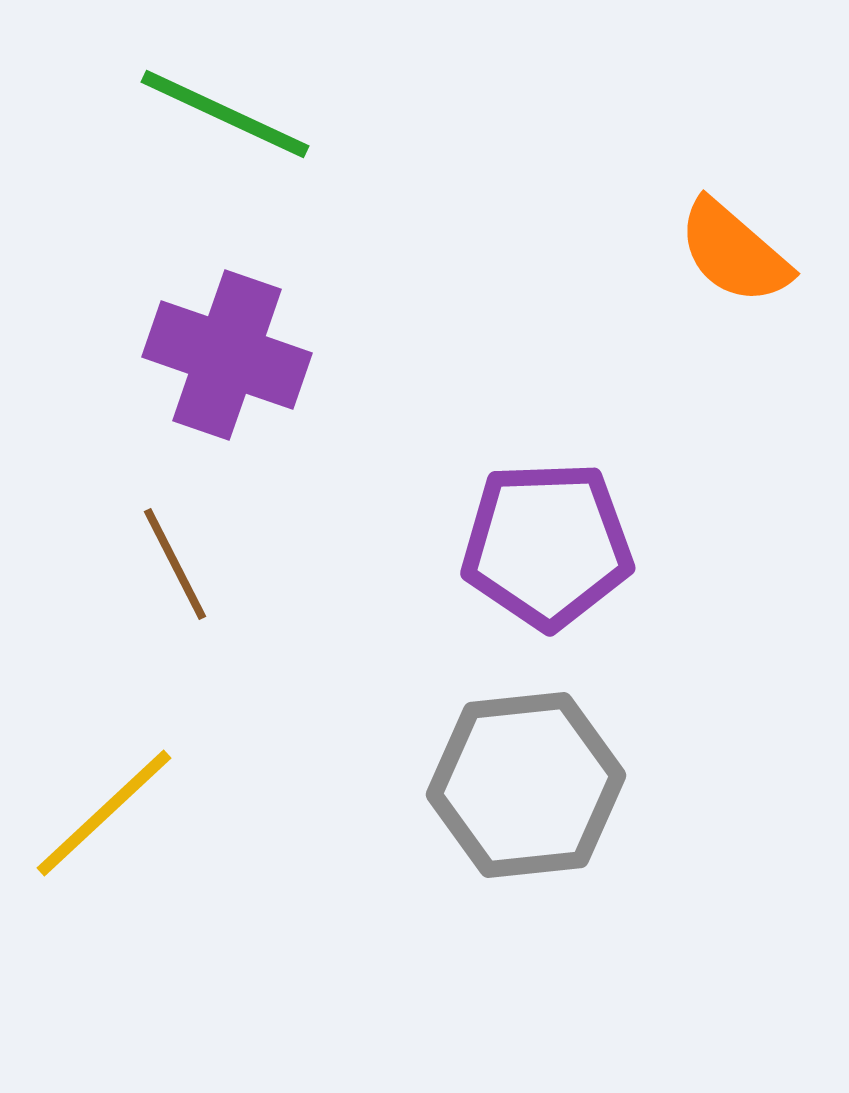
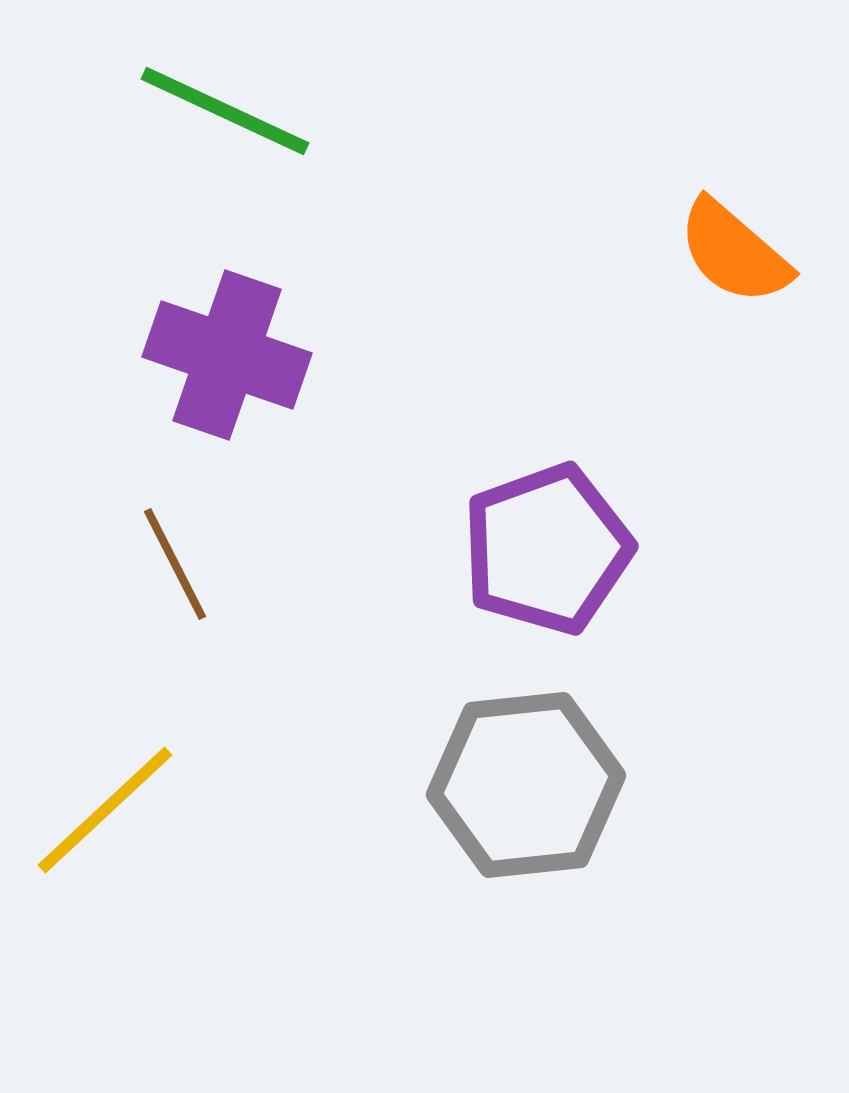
green line: moved 3 px up
purple pentagon: moved 4 px down; rotated 18 degrees counterclockwise
yellow line: moved 1 px right, 3 px up
